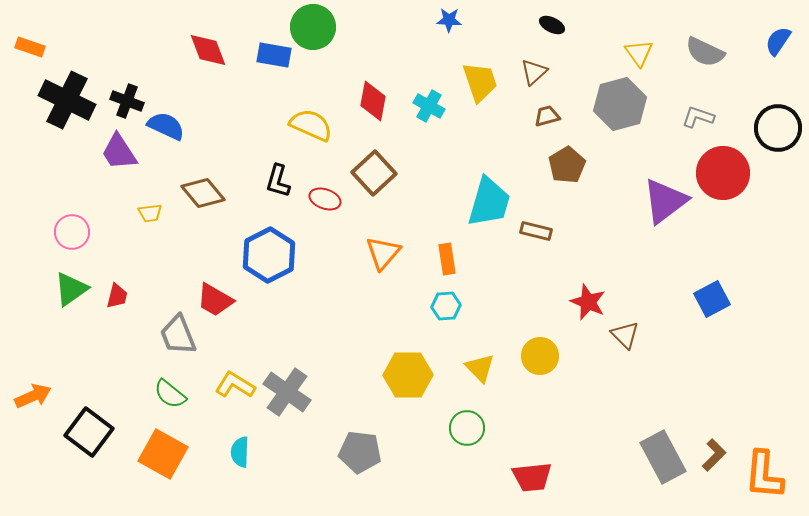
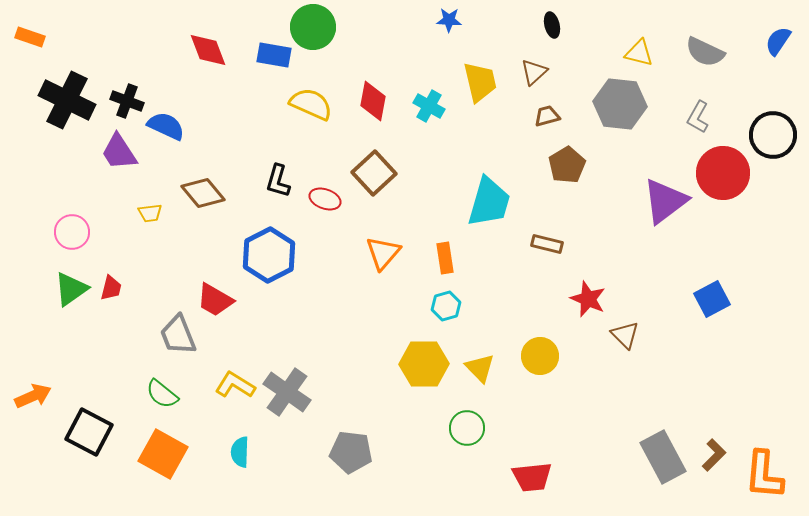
black ellipse at (552, 25): rotated 50 degrees clockwise
orange rectangle at (30, 47): moved 10 px up
yellow triangle at (639, 53): rotated 40 degrees counterclockwise
yellow trapezoid at (480, 82): rotated 6 degrees clockwise
gray hexagon at (620, 104): rotated 21 degrees clockwise
gray L-shape at (698, 117): rotated 80 degrees counterclockwise
yellow semicircle at (311, 125): moved 21 px up
black circle at (778, 128): moved 5 px left, 7 px down
brown rectangle at (536, 231): moved 11 px right, 13 px down
orange rectangle at (447, 259): moved 2 px left, 1 px up
red trapezoid at (117, 296): moved 6 px left, 8 px up
red star at (588, 302): moved 3 px up
cyan hexagon at (446, 306): rotated 12 degrees counterclockwise
yellow hexagon at (408, 375): moved 16 px right, 11 px up
green semicircle at (170, 394): moved 8 px left
black square at (89, 432): rotated 9 degrees counterclockwise
gray pentagon at (360, 452): moved 9 px left
